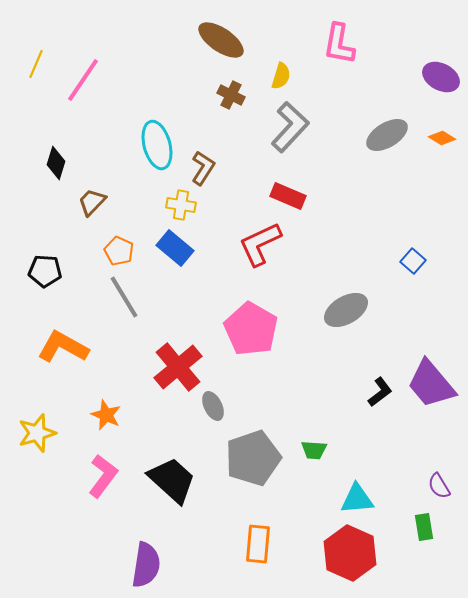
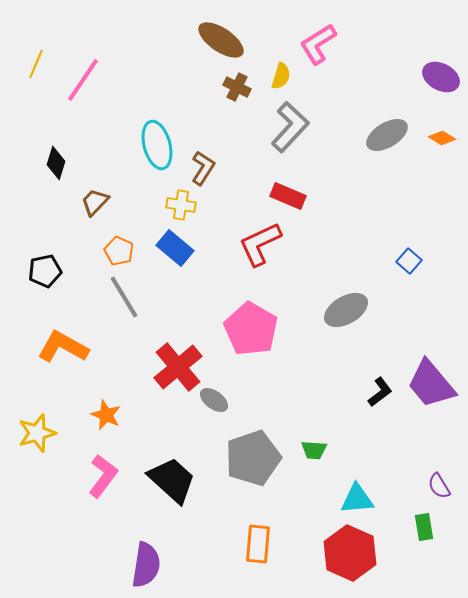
pink L-shape at (339, 44): moved 21 px left; rotated 48 degrees clockwise
brown cross at (231, 95): moved 6 px right, 8 px up
brown trapezoid at (92, 202): moved 3 px right
blue square at (413, 261): moved 4 px left
black pentagon at (45, 271): rotated 16 degrees counterclockwise
gray ellipse at (213, 406): moved 1 px right, 6 px up; rotated 28 degrees counterclockwise
